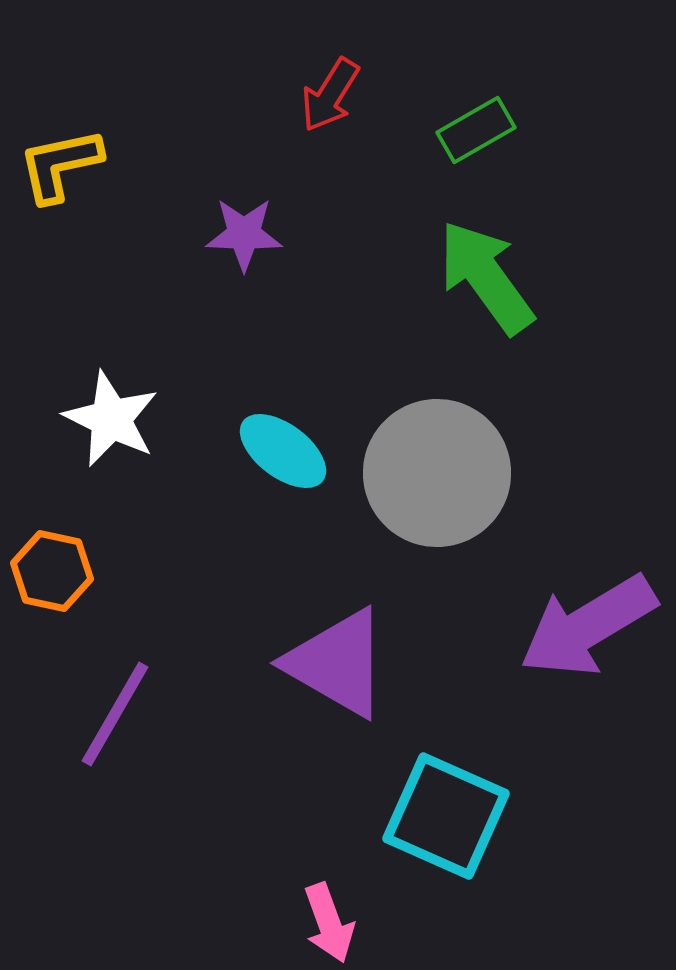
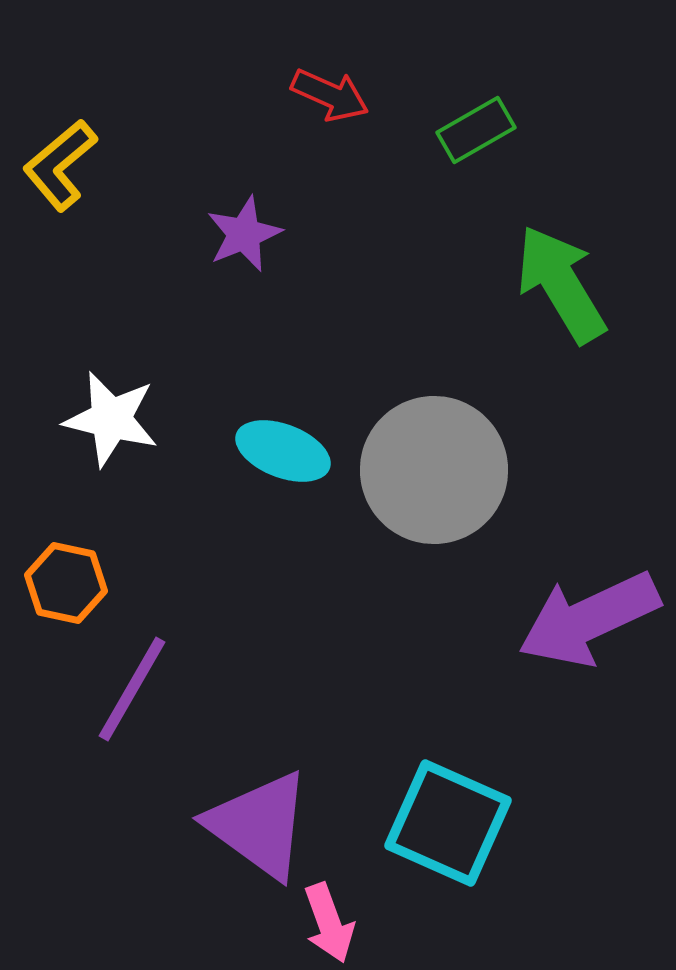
red arrow: rotated 98 degrees counterclockwise
yellow L-shape: rotated 28 degrees counterclockwise
purple star: rotated 24 degrees counterclockwise
green arrow: moved 75 px right, 7 px down; rotated 5 degrees clockwise
white star: rotated 12 degrees counterclockwise
cyan ellipse: rotated 16 degrees counterclockwise
gray circle: moved 3 px left, 3 px up
orange hexagon: moved 14 px right, 12 px down
purple arrow: moved 1 px right, 7 px up; rotated 6 degrees clockwise
purple triangle: moved 78 px left, 162 px down; rotated 6 degrees clockwise
purple line: moved 17 px right, 25 px up
cyan square: moved 2 px right, 7 px down
